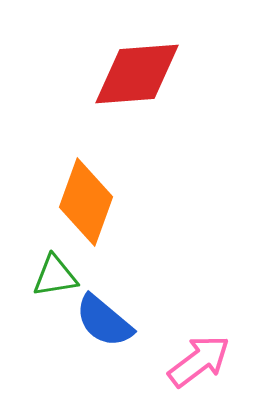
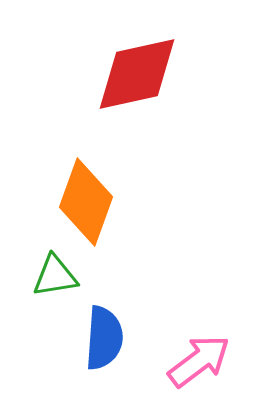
red diamond: rotated 8 degrees counterclockwise
blue semicircle: moved 17 px down; rotated 126 degrees counterclockwise
